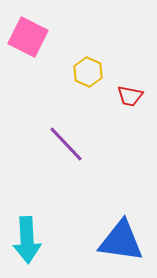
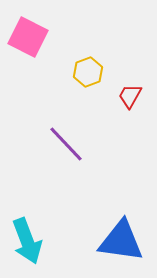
yellow hexagon: rotated 16 degrees clockwise
red trapezoid: rotated 108 degrees clockwise
cyan arrow: moved 1 px down; rotated 18 degrees counterclockwise
